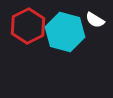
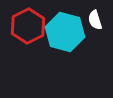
white semicircle: rotated 42 degrees clockwise
